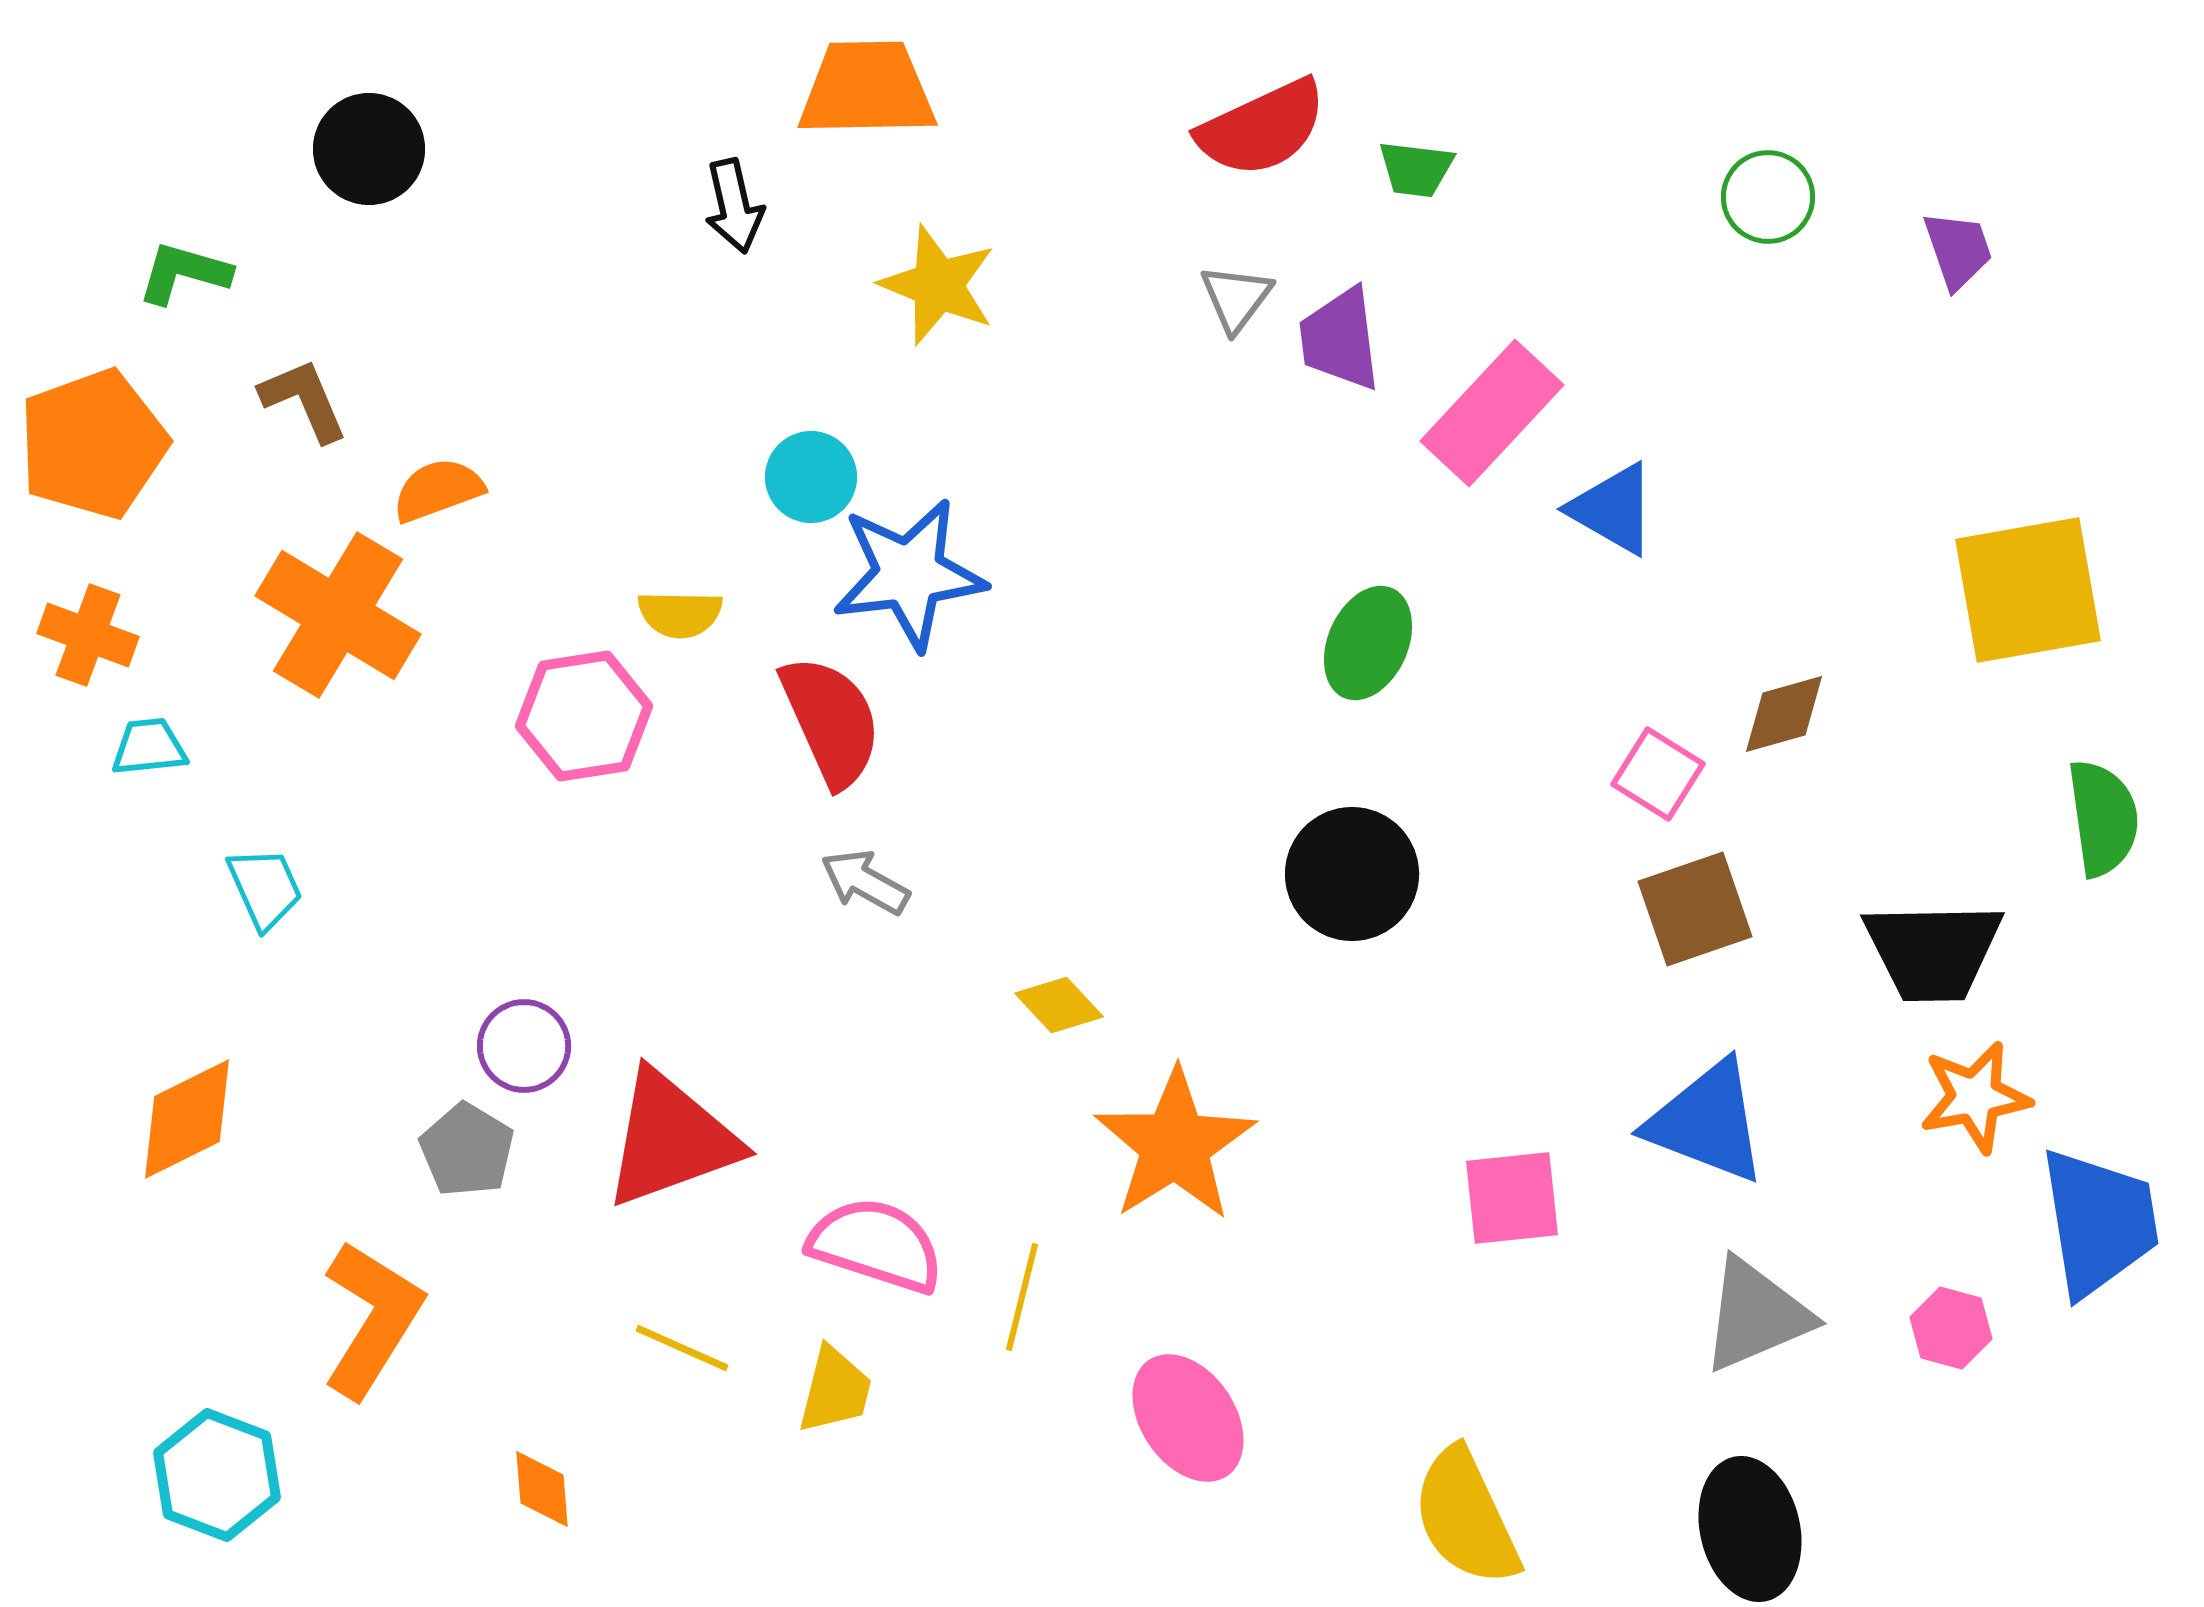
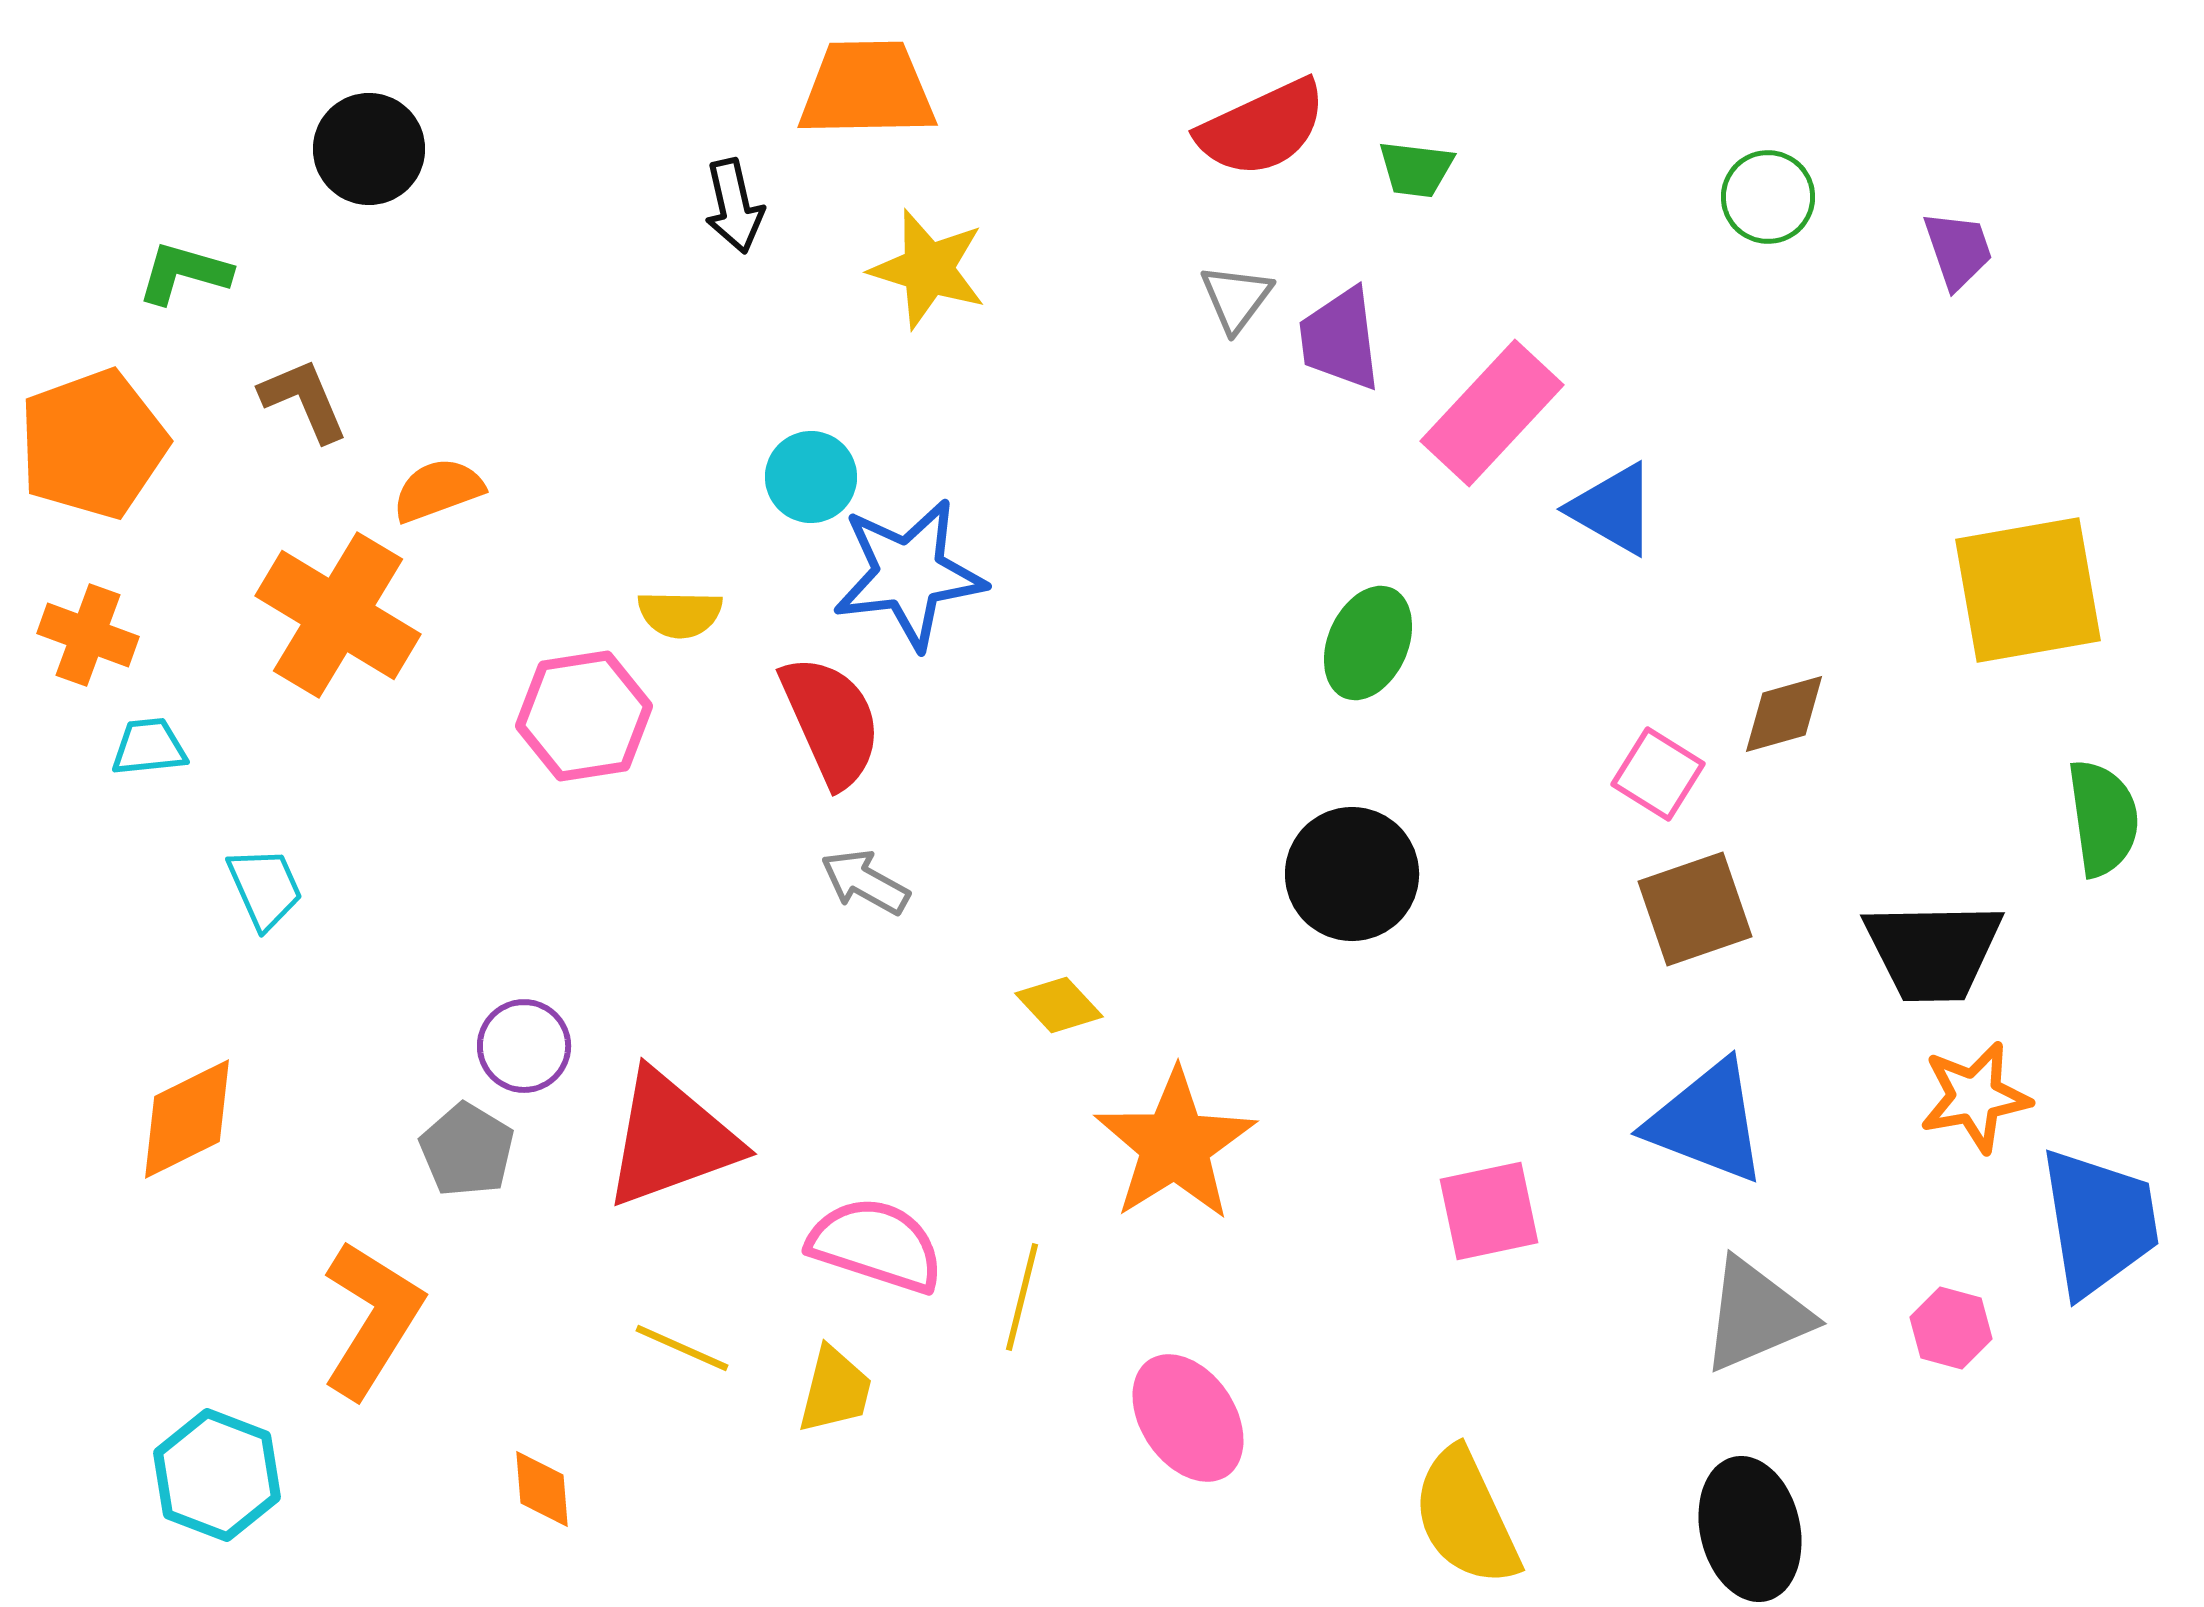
yellow star at (938, 285): moved 10 px left, 16 px up; rotated 5 degrees counterclockwise
pink square at (1512, 1198): moved 23 px left, 13 px down; rotated 6 degrees counterclockwise
